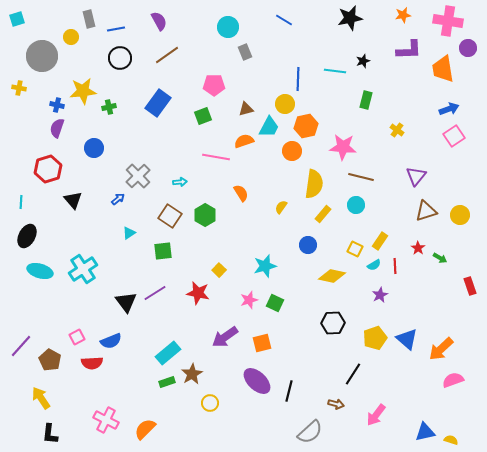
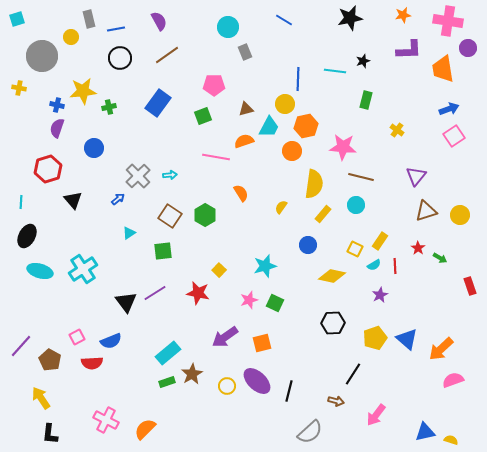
cyan arrow at (180, 182): moved 10 px left, 7 px up
yellow circle at (210, 403): moved 17 px right, 17 px up
brown arrow at (336, 404): moved 3 px up
